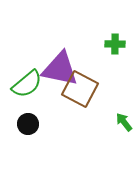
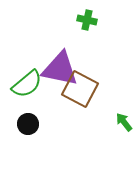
green cross: moved 28 px left, 24 px up; rotated 12 degrees clockwise
